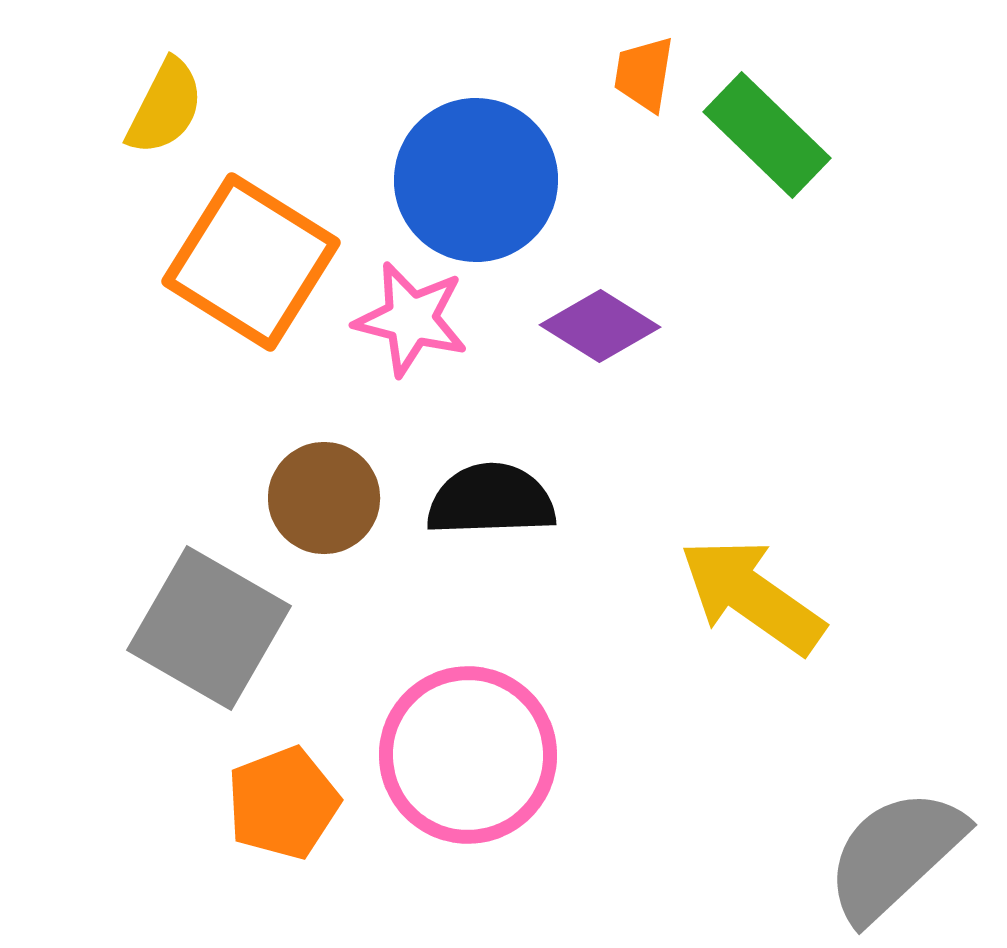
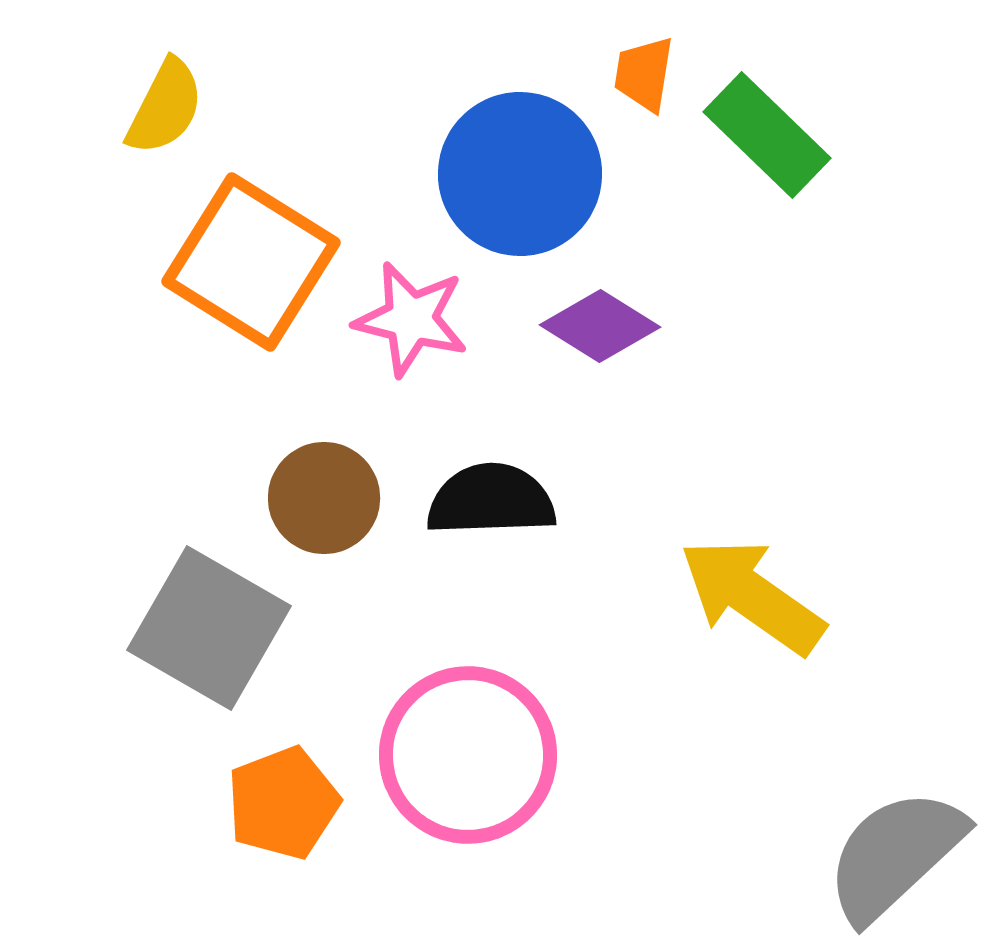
blue circle: moved 44 px right, 6 px up
